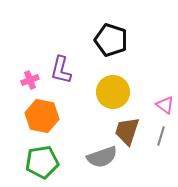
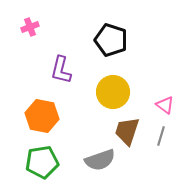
pink cross: moved 53 px up
gray semicircle: moved 2 px left, 3 px down
